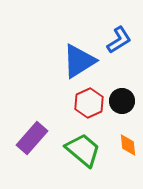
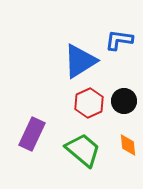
blue L-shape: rotated 140 degrees counterclockwise
blue triangle: moved 1 px right
black circle: moved 2 px right
purple rectangle: moved 4 px up; rotated 16 degrees counterclockwise
